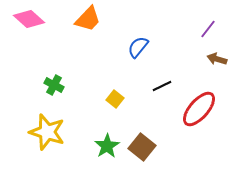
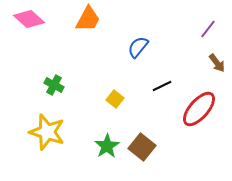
orange trapezoid: rotated 16 degrees counterclockwise
brown arrow: moved 4 px down; rotated 144 degrees counterclockwise
